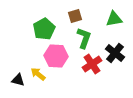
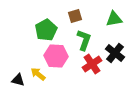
green pentagon: moved 2 px right, 1 px down
green L-shape: moved 2 px down
